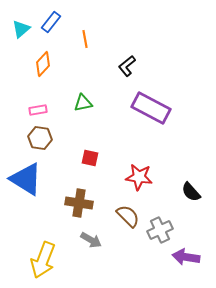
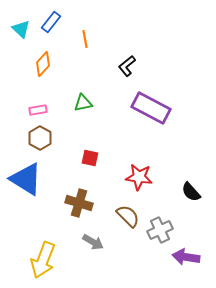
cyan triangle: rotated 36 degrees counterclockwise
brown hexagon: rotated 20 degrees clockwise
brown cross: rotated 8 degrees clockwise
gray arrow: moved 2 px right, 2 px down
